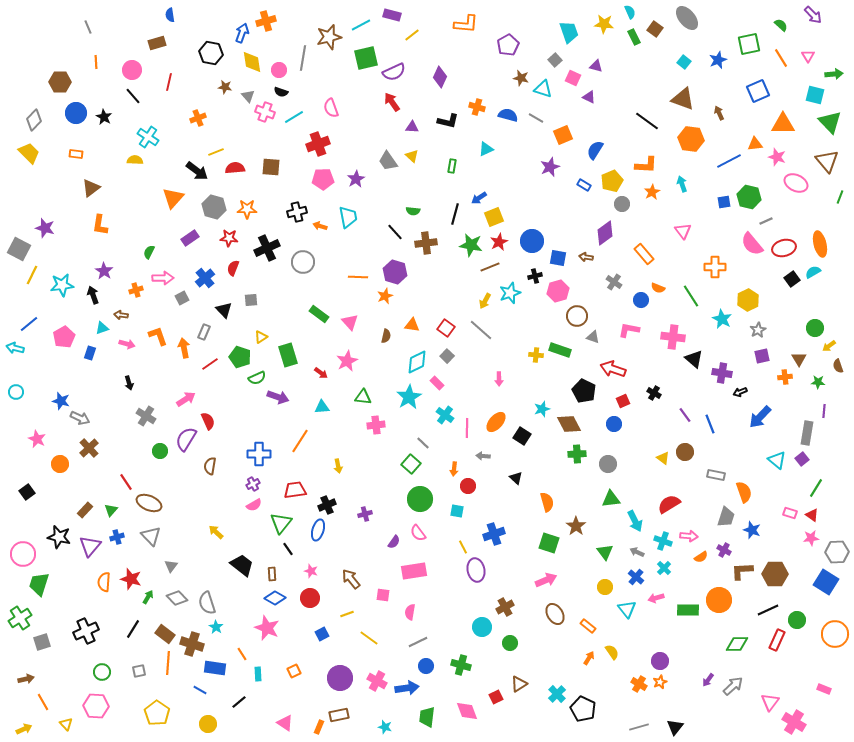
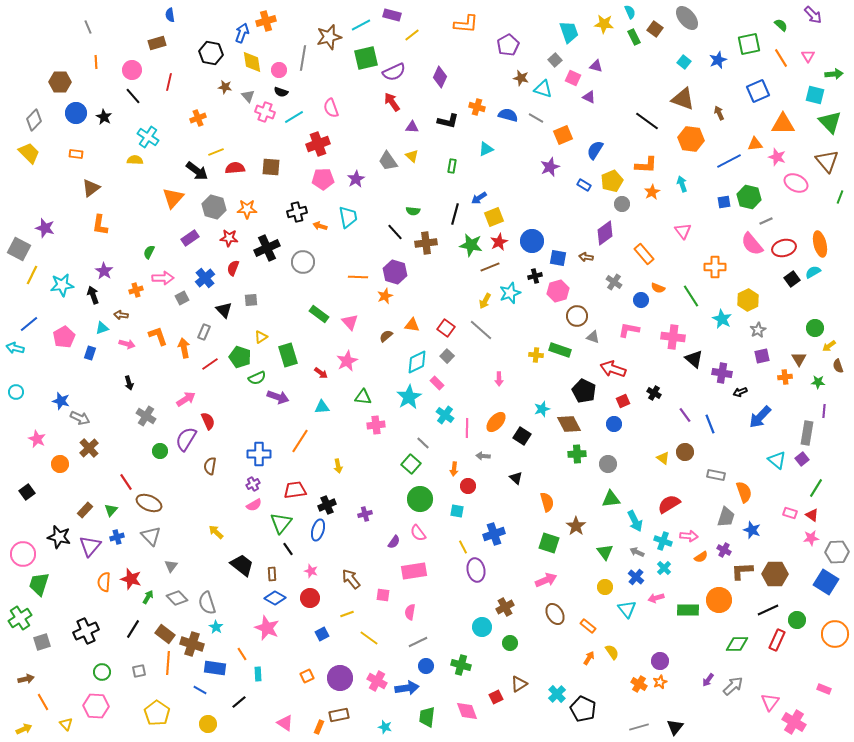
brown semicircle at (386, 336): rotated 144 degrees counterclockwise
orange square at (294, 671): moved 13 px right, 5 px down
